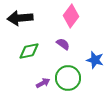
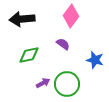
black arrow: moved 2 px right, 1 px down
green diamond: moved 4 px down
green circle: moved 1 px left, 6 px down
